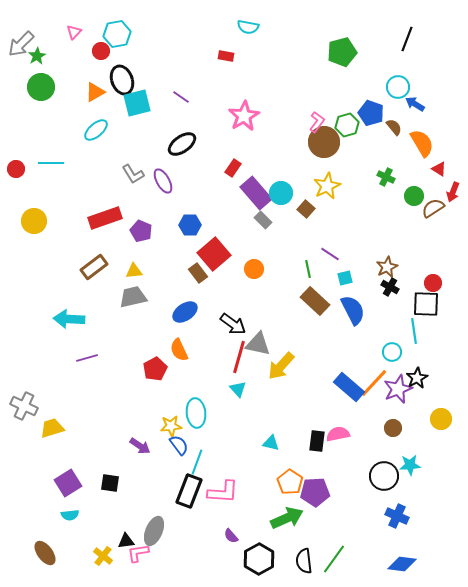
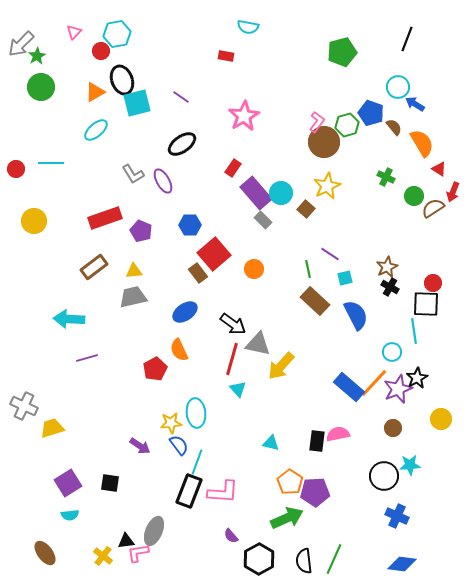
blue semicircle at (353, 310): moved 3 px right, 5 px down
red line at (239, 357): moved 7 px left, 2 px down
yellow star at (171, 426): moved 3 px up
green line at (334, 559): rotated 12 degrees counterclockwise
